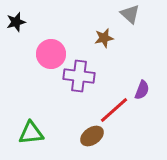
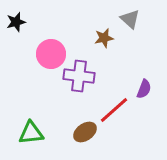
gray triangle: moved 5 px down
purple semicircle: moved 2 px right, 1 px up
brown ellipse: moved 7 px left, 4 px up
